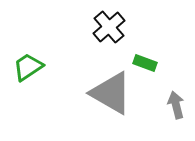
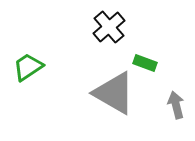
gray triangle: moved 3 px right
